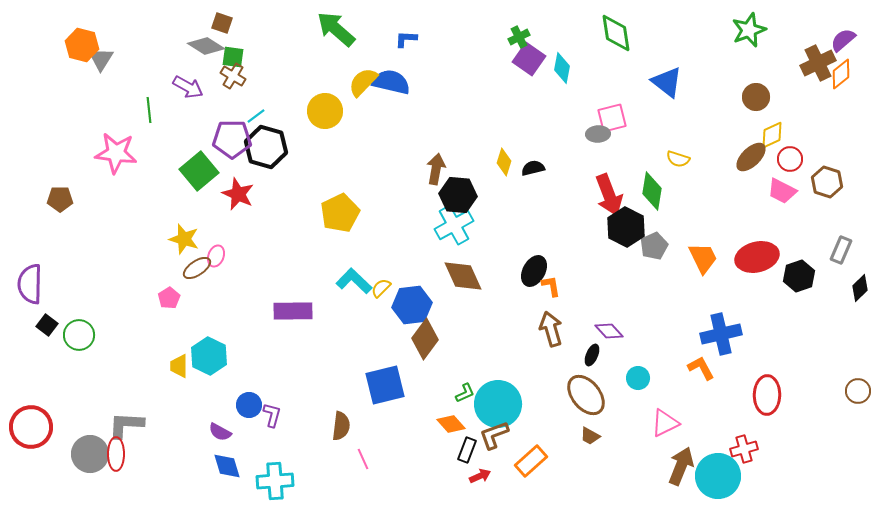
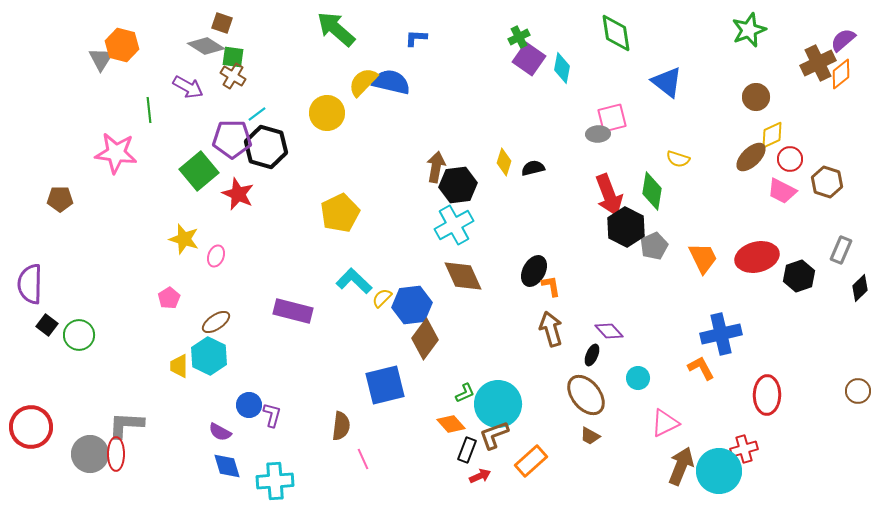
blue L-shape at (406, 39): moved 10 px right, 1 px up
orange hexagon at (82, 45): moved 40 px right
yellow circle at (325, 111): moved 2 px right, 2 px down
cyan line at (256, 116): moved 1 px right, 2 px up
brown arrow at (436, 169): moved 2 px up
black hexagon at (458, 195): moved 10 px up; rotated 12 degrees counterclockwise
brown ellipse at (197, 268): moved 19 px right, 54 px down
yellow semicircle at (381, 288): moved 1 px right, 10 px down
purple rectangle at (293, 311): rotated 15 degrees clockwise
cyan circle at (718, 476): moved 1 px right, 5 px up
